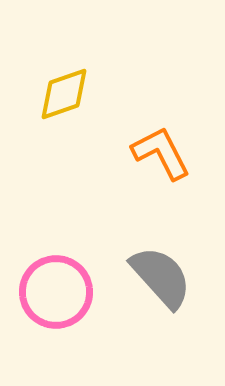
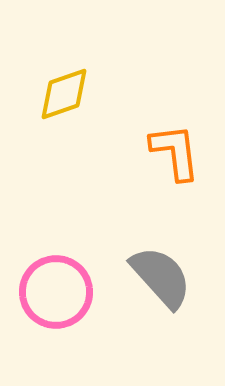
orange L-shape: moved 14 px right, 1 px up; rotated 20 degrees clockwise
